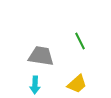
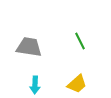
gray trapezoid: moved 12 px left, 9 px up
